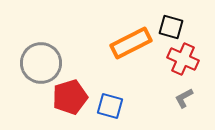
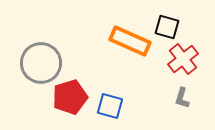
black square: moved 4 px left
orange rectangle: moved 1 px left, 2 px up; rotated 51 degrees clockwise
red cross: rotated 28 degrees clockwise
gray L-shape: moved 2 px left; rotated 45 degrees counterclockwise
